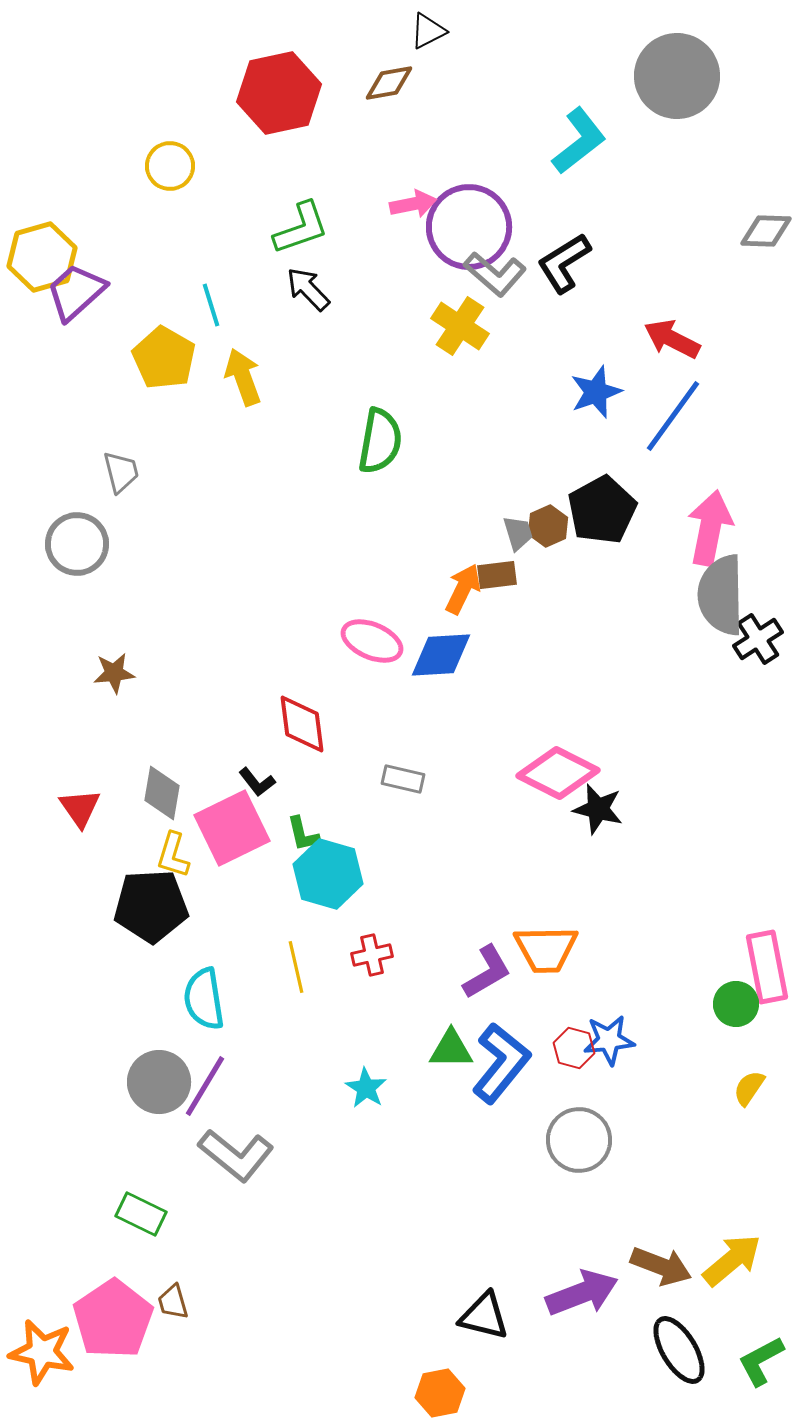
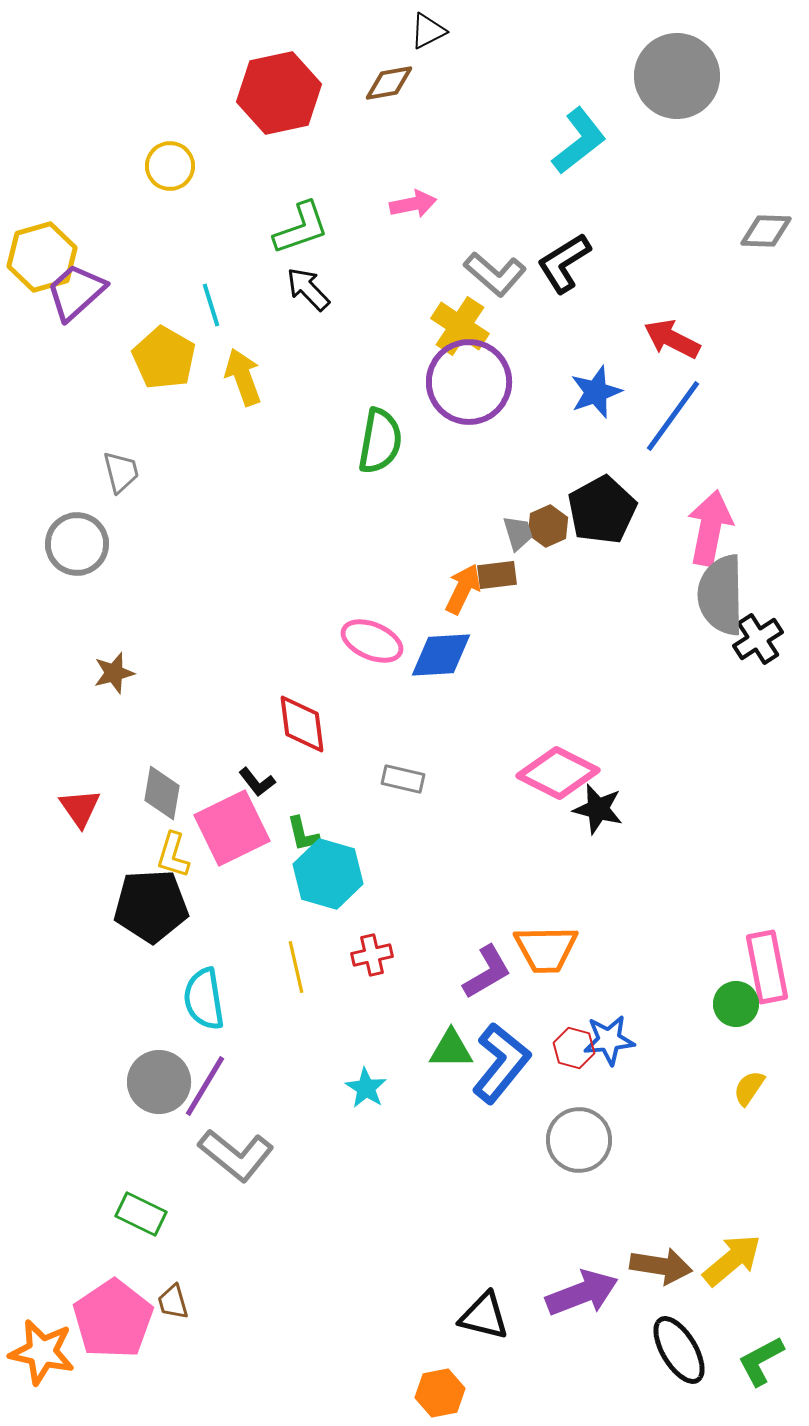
purple circle at (469, 227): moved 155 px down
brown star at (114, 673): rotated 9 degrees counterclockwise
brown arrow at (661, 1266): rotated 12 degrees counterclockwise
